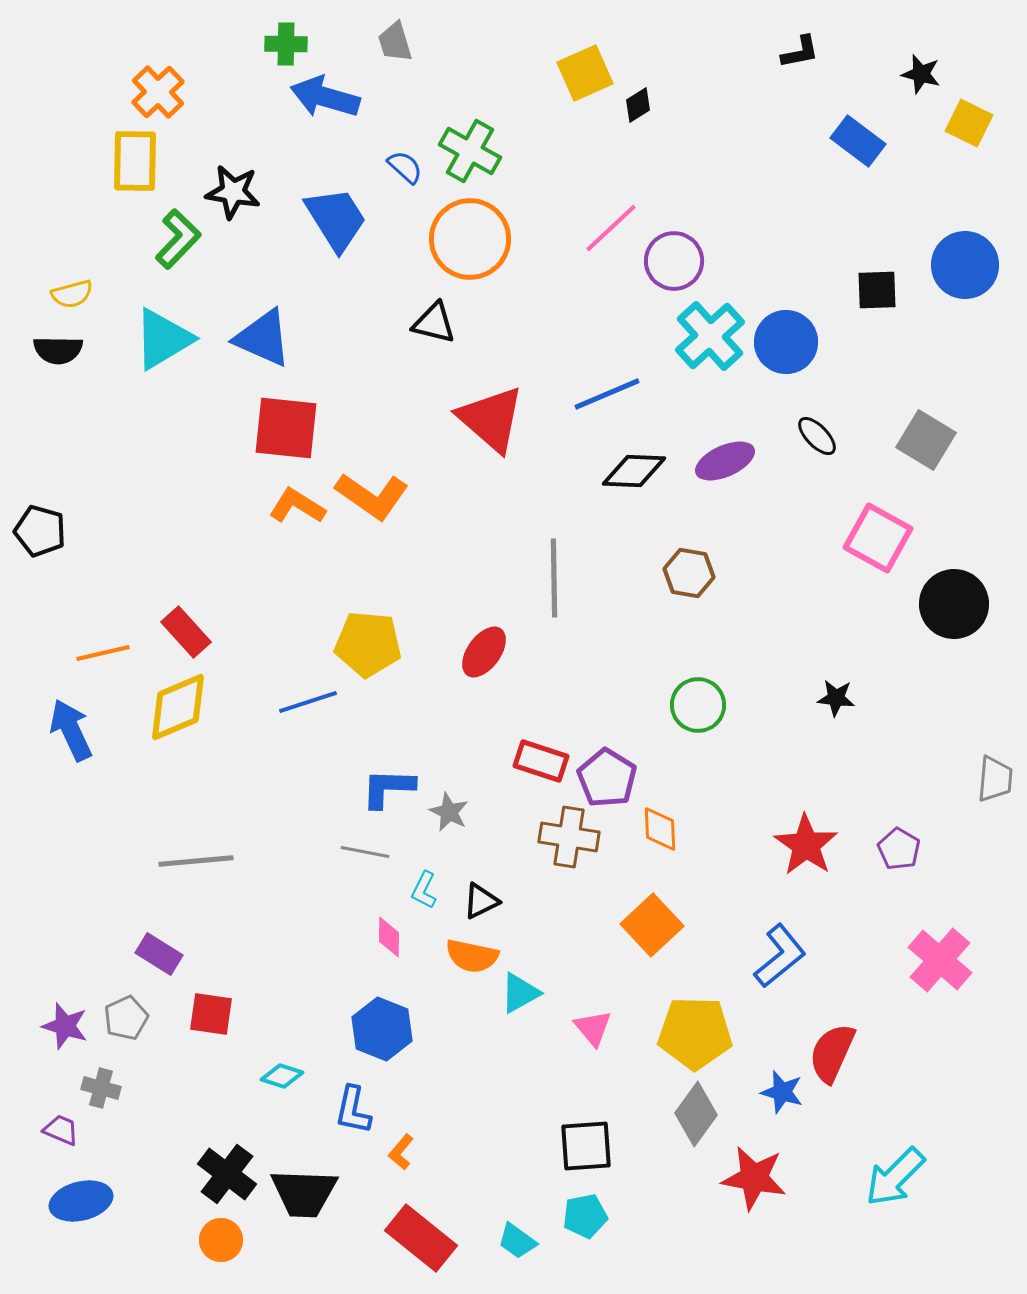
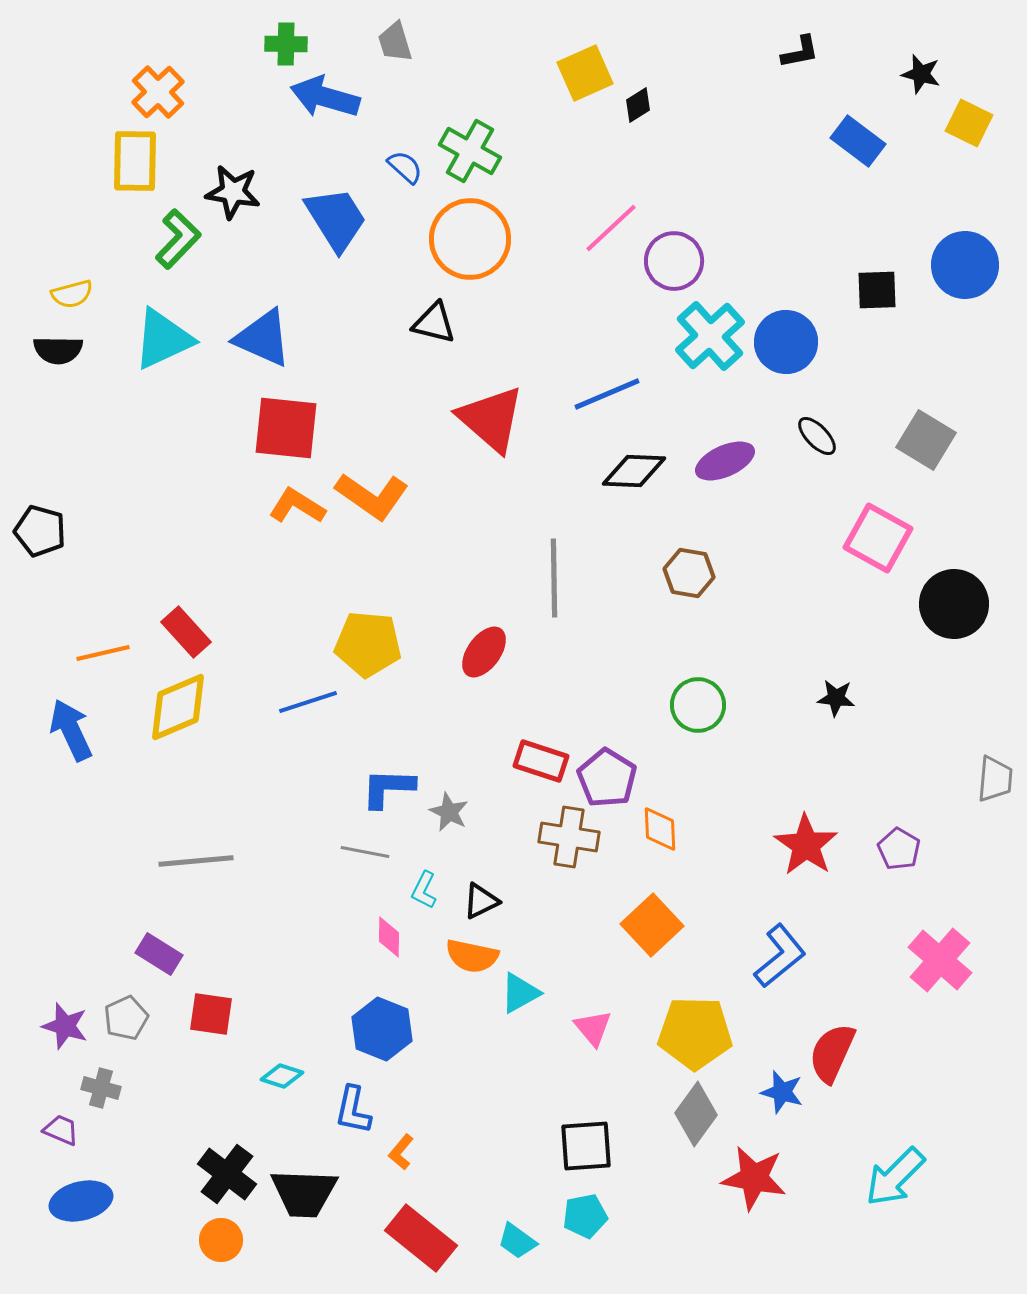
cyan triangle at (163, 339): rotated 6 degrees clockwise
